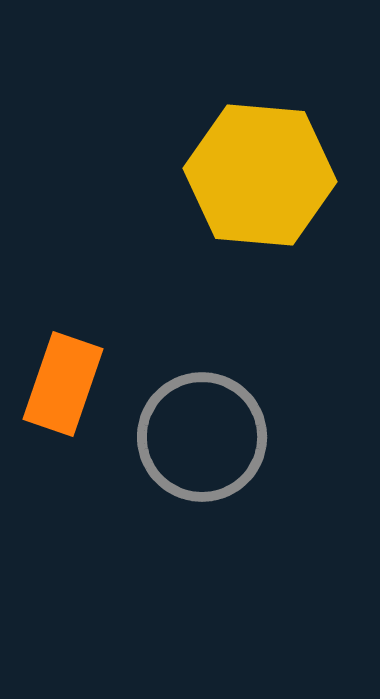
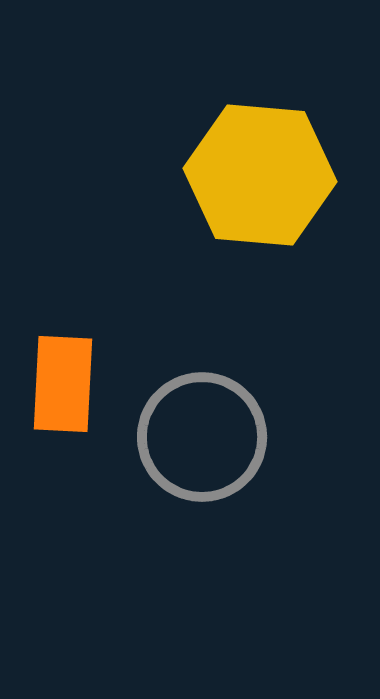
orange rectangle: rotated 16 degrees counterclockwise
